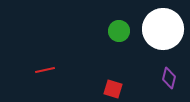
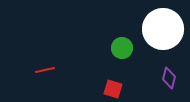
green circle: moved 3 px right, 17 px down
